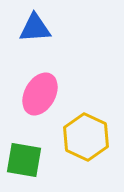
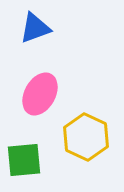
blue triangle: rotated 16 degrees counterclockwise
green square: rotated 15 degrees counterclockwise
